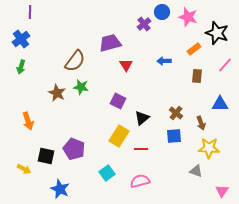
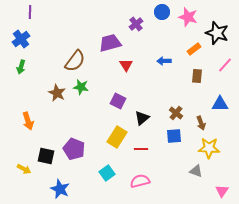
purple cross: moved 8 px left
yellow rectangle: moved 2 px left, 1 px down
